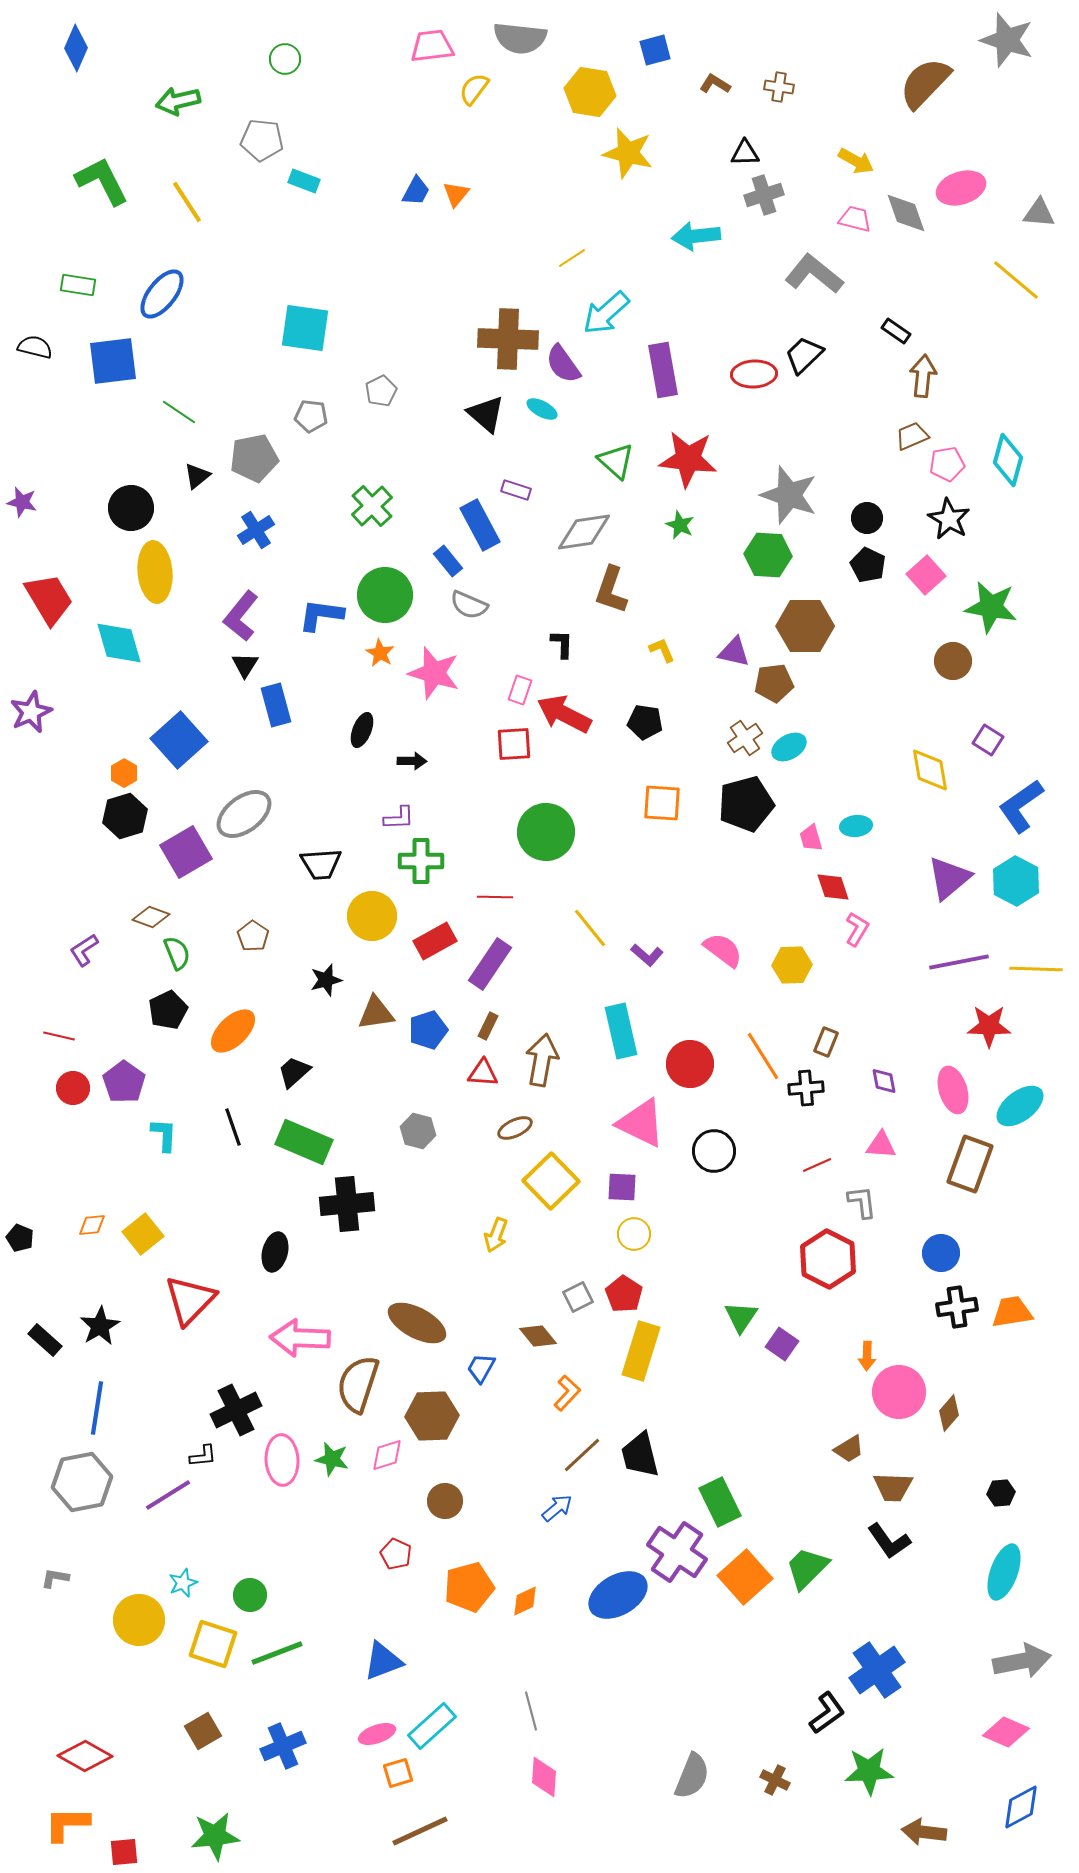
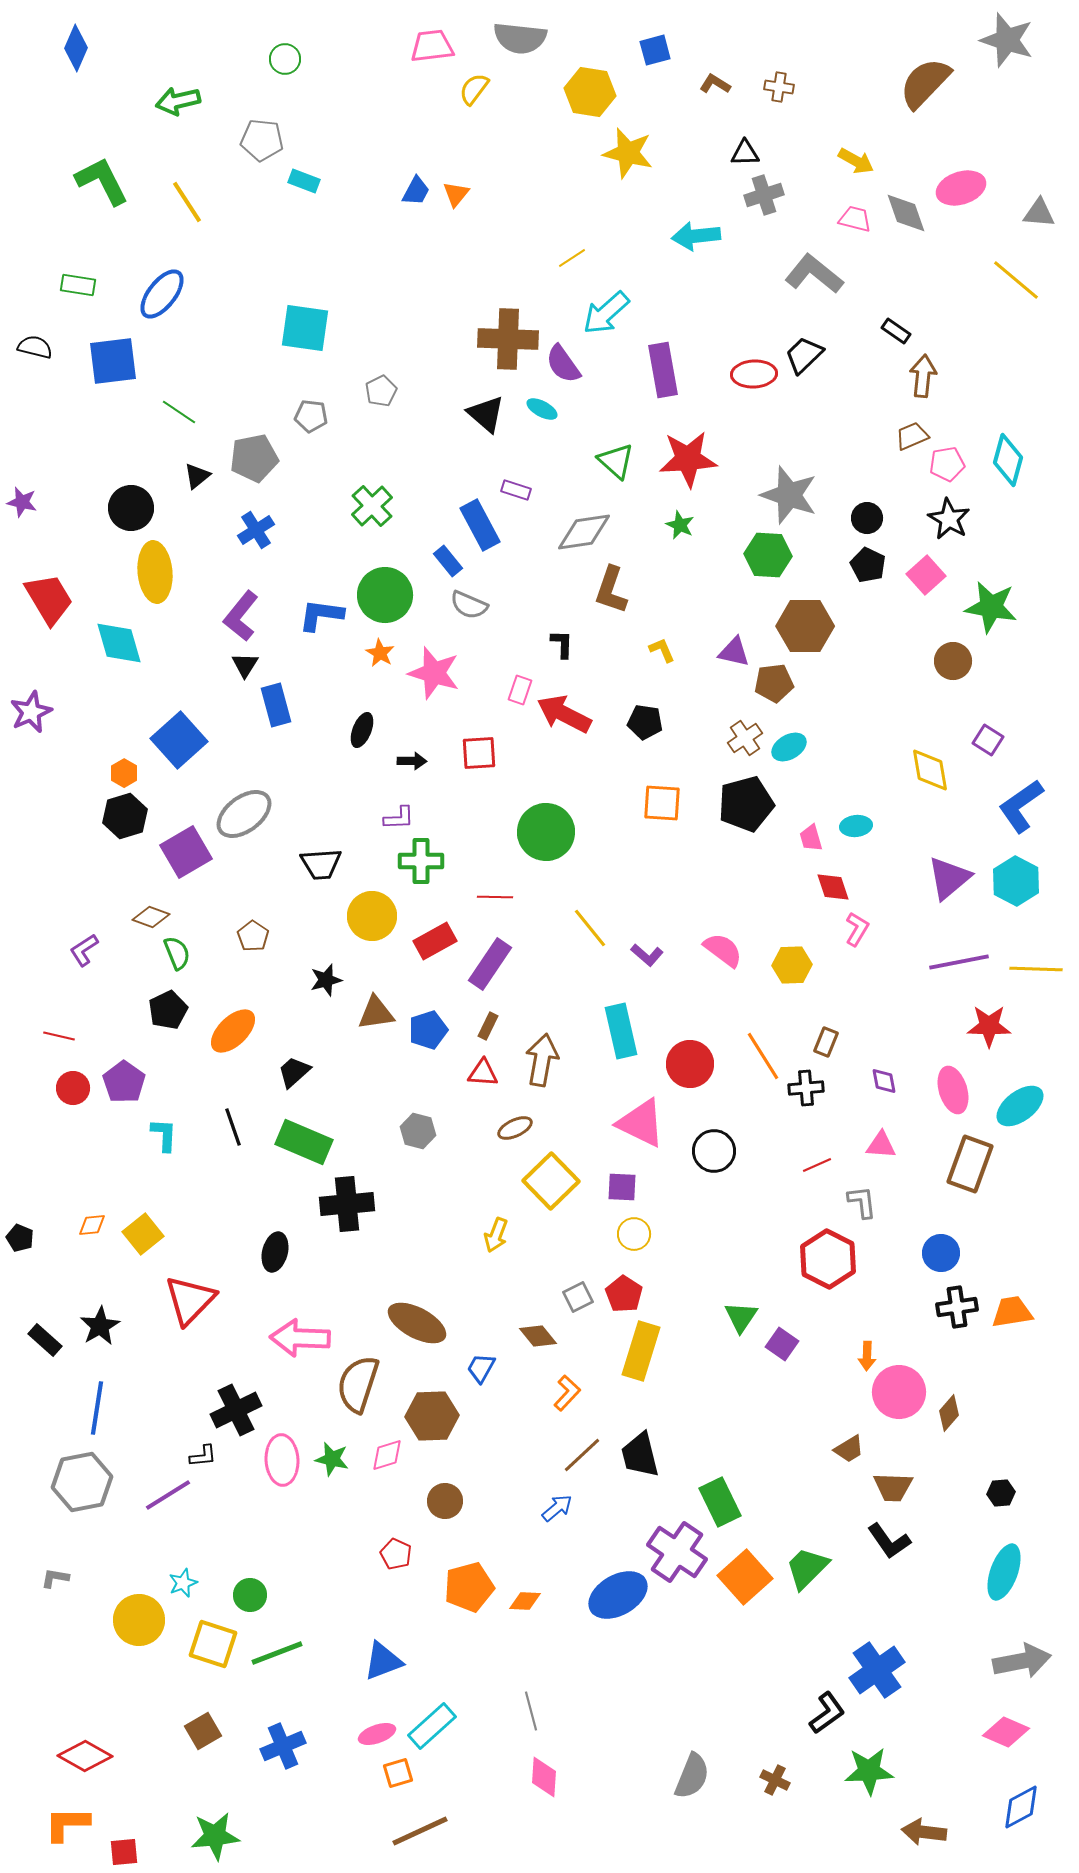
red star at (688, 459): rotated 10 degrees counterclockwise
red square at (514, 744): moved 35 px left, 9 px down
orange diamond at (525, 1601): rotated 28 degrees clockwise
